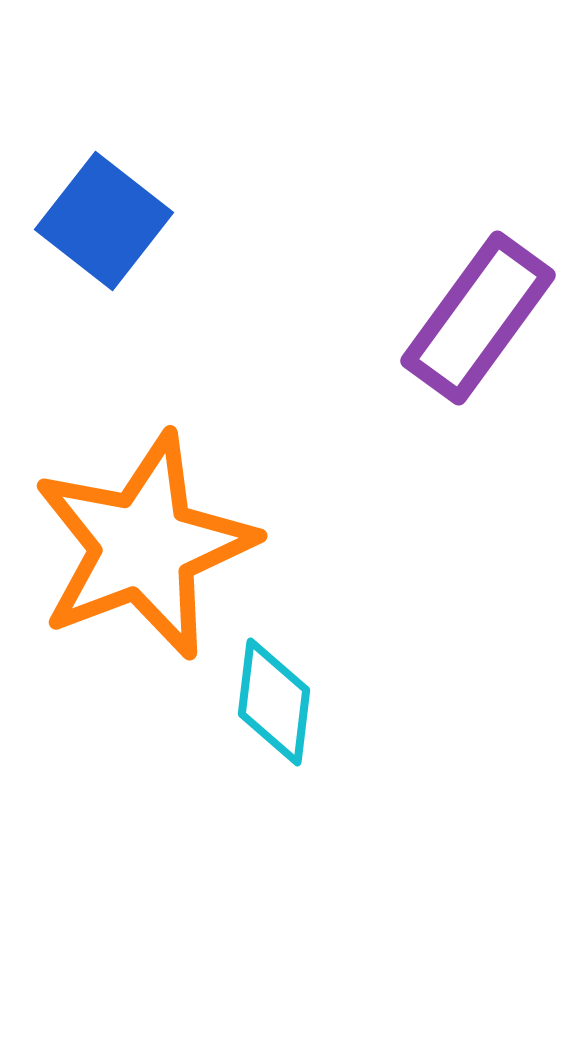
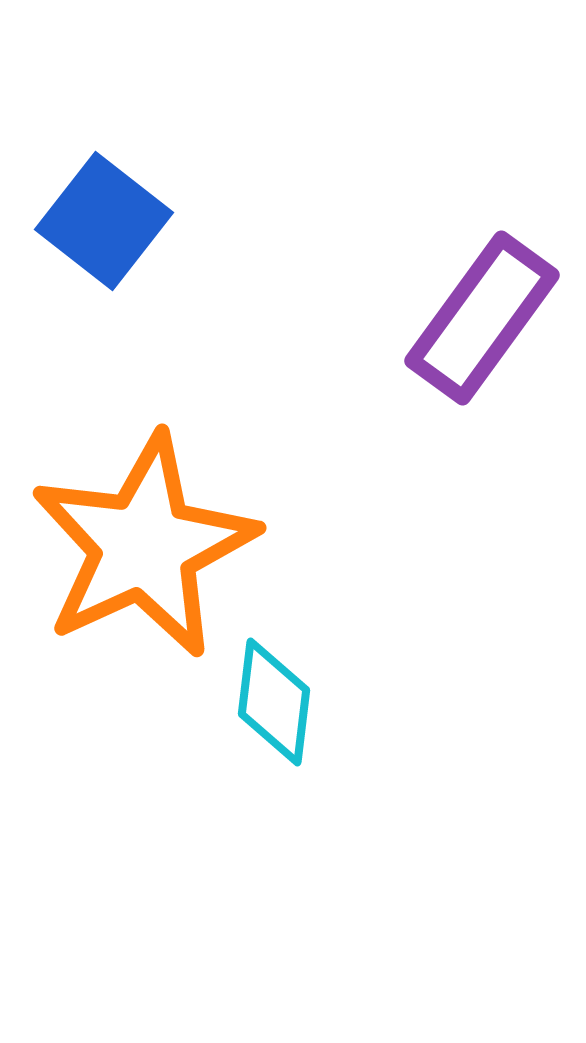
purple rectangle: moved 4 px right
orange star: rotated 4 degrees counterclockwise
